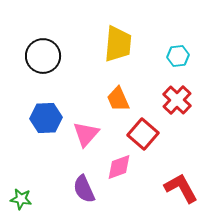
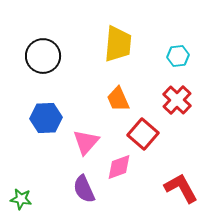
pink triangle: moved 8 px down
